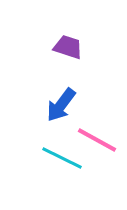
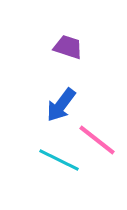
pink line: rotated 9 degrees clockwise
cyan line: moved 3 px left, 2 px down
